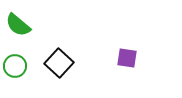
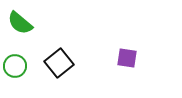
green semicircle: moved 2 px right, 2 px up
black square: rotated 8 degrees clockwise
